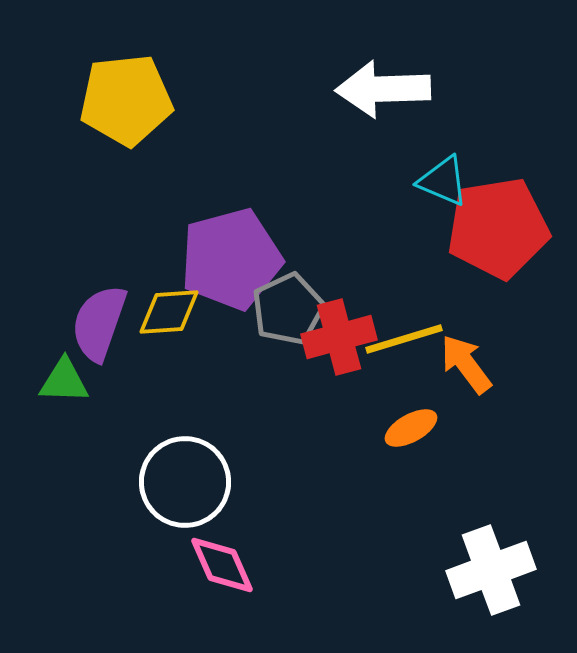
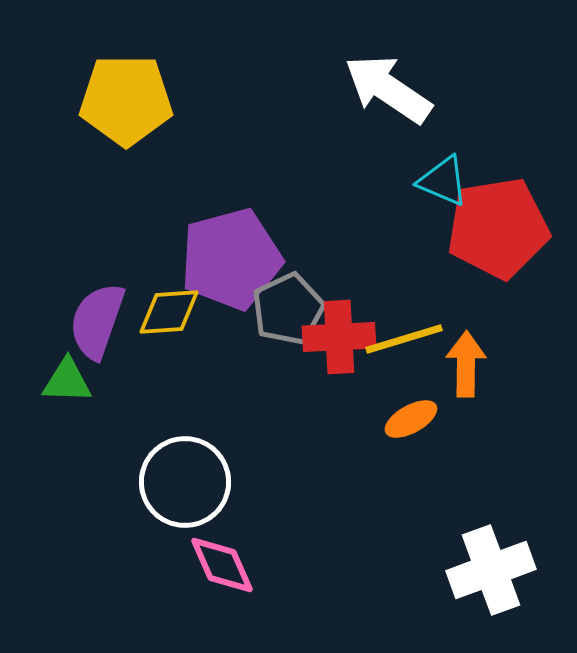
white arrow: moved 5 px right; rotated 36 degrees clockwise
yellow pentagon: rotated 6 degrees clockwise
purple semicircle: moved 2 px left, 2 px up
red cross: rotated 12 degrees clockwise
orange arrow: rotated 38 degrees clockwise
green triangle: moved 3 px right
orange ellipse: moved 9 px up
